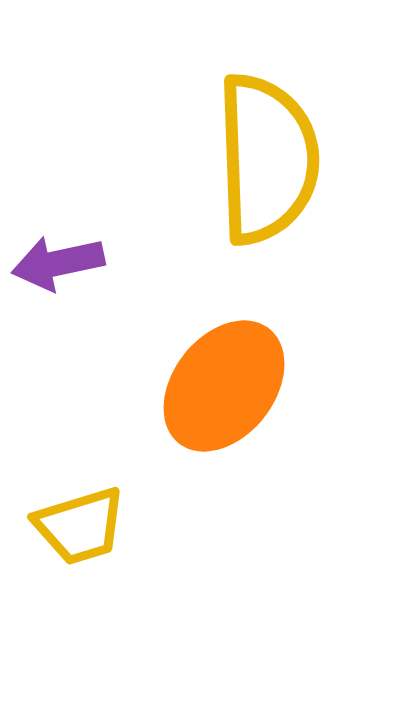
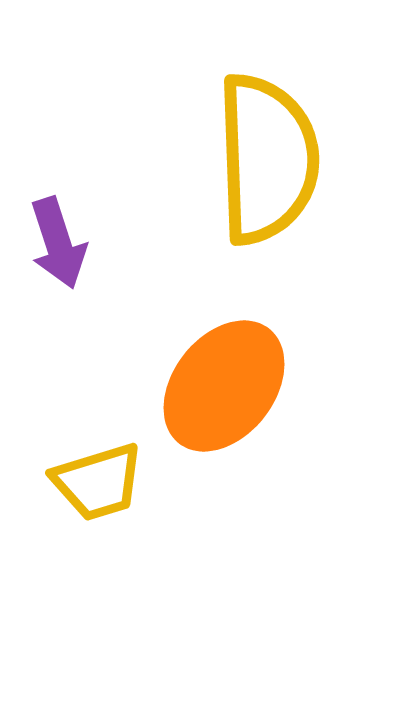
purple arrow: moved 20 px up; rotated 96 degrees counterclockwise
yellow trapezoid: moved 18 px right, 44 px up
